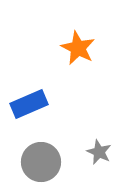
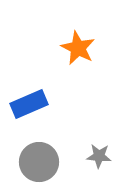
gray star: moved 4 px down; rotated 20 degrees counterclockwise
gray circle: moved 2 px left
